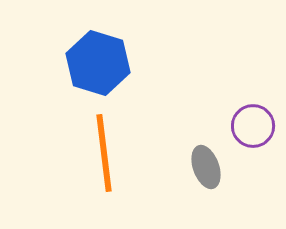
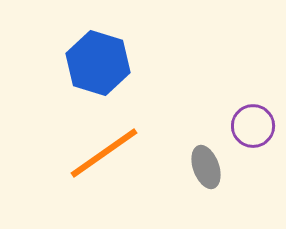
orange line: rotated 62 degrees clockwise
